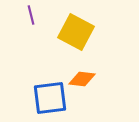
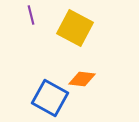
yellow square: moved 1 px left, 4 px up
blue square: rotated 36 degrees clockwise
